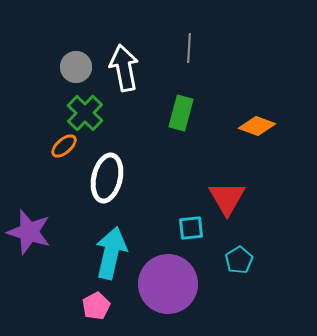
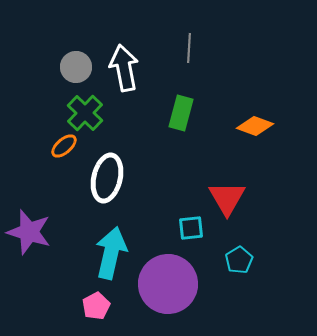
orange diamond: moved 2 px left
